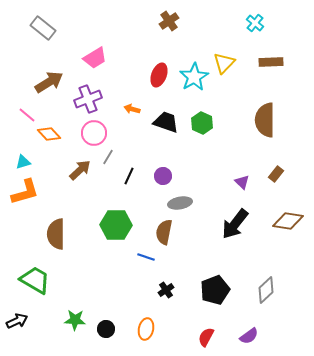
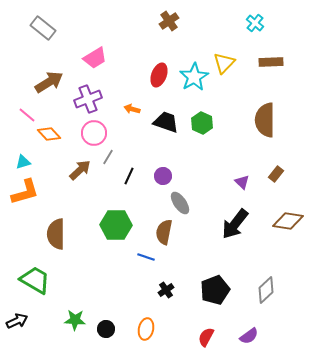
gray ellipse at (180, 203): rotated 65 degrees clockwise
